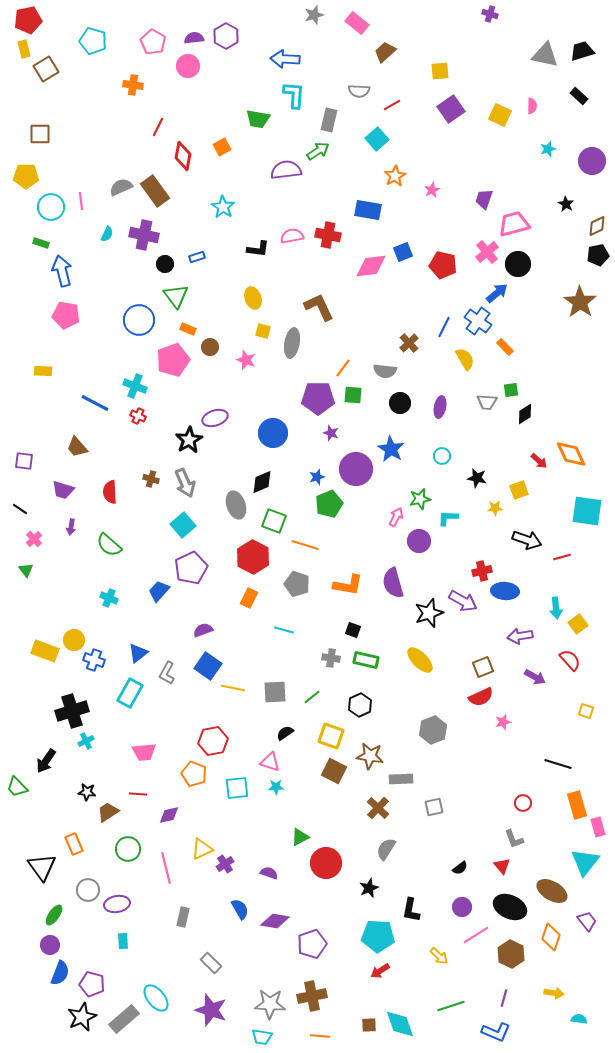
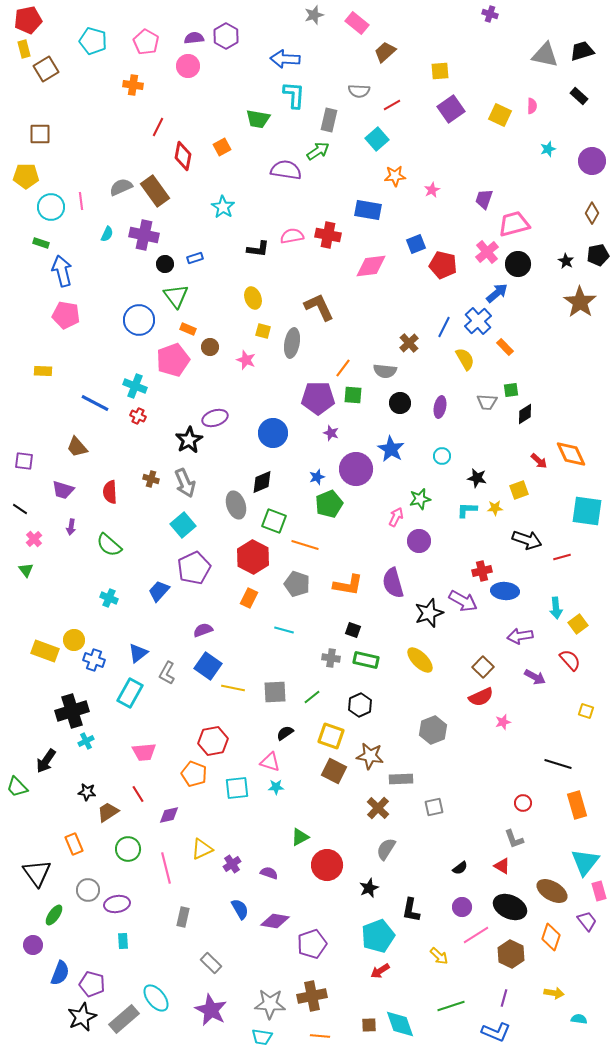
pink pentagon at (153, 42): moved 7 px left
purple semicircle at (286, 170): rotated 16 degrees clockwise
orange star at (395, 176): rotated 25 degrees clockwise
black star at (566, 204): moved 57 px down
brown diamond at (597, 226): moved 5 px left, 13 px up; rotated 35 degrees counterclockwise
blue square at (403, 252): moved 13 px right, 8 px up
blue rectangle at (197, 257): moved 2 px left, 1 px down
blue cross at (478, 321): rotated 12 degrees clockwise
cyan L-shape at (448, 518): moved 19 px right, 8 px up
purple pentagon at (191, 568): moved 3 px right
brown square at (483, 667): rotated 25 degrees counterclockwise
red line at (138, 794): rotated 54 degrees clockwise
pink rectangle at (598, 827): moved 1 px right, 64 px down
red circle at (326, 863): moved 1 px right, 2 px down
purple cross at (225, 864): moved 7 px right
red triangle at (502, 866): rotated 18 degrees counterclockwise
black triangle at (42, 867): moved 5 px left, 6 px down
cyan pentagon at (378, 936): rotated 24 degrees counterclockwise
purple circle at (50, 945): moved 17 px left
purple star at (211, 1010): rotated 8 degrees clockwise
